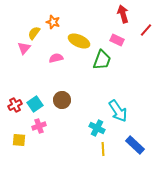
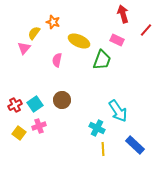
pink semicircle: moved 1 px right, 2 px down; rotated 64 degrees counterclockwise
yellow square: moved 7 px up; rotated 32 degrees clockwise
